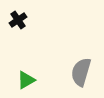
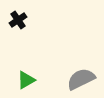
gray semicircle: moved 7 px down; rotated 48 degrees clockwise
